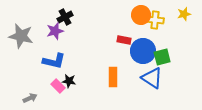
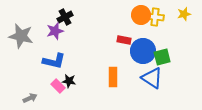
yellow cross: moved 3 px up
